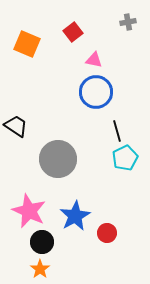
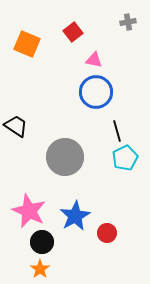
gray circle: moved 7 px right, 2 px up
